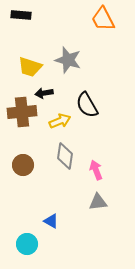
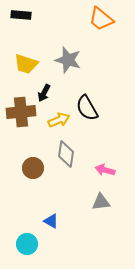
orange trapezoid: moved 2 px left; rotated 24 degrees counterclockwise
yellow trapezoid: moved 4 px left, 3 px up
black arrow: rotated 54 degrees counterclockwise
black semicircle: moved 3 px down
brown cross: moved 1 px left
yellow arrow: moved 1 px left, 1 px up
gray diamond: moved 1 px right, 2 px up
brown circle: moved 10 px right, 3 px down
pink arrow: moved 9 px right; rotated 54 degrees counterclockwise
gray triangle: moved 3 px right
